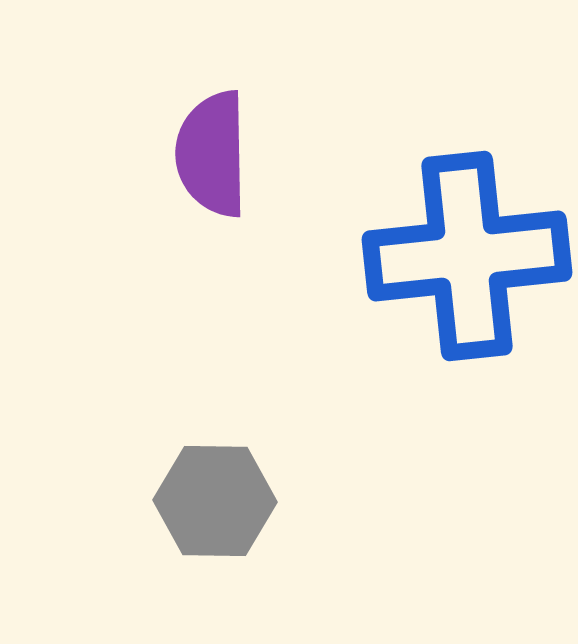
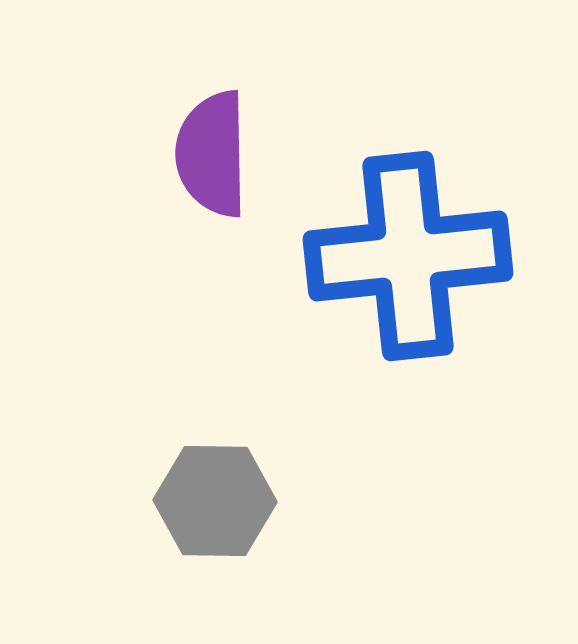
blue cross: moved 59 px left
